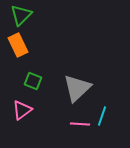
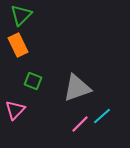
gray triangle: rotated 24 degrees clockwise
pink triangle: moved 7 px left; rotated 10 degrees counterclockwise
cyan line: rotated 30 degrees clockwise
pink line: rotated 48 degrees counterclockwise
